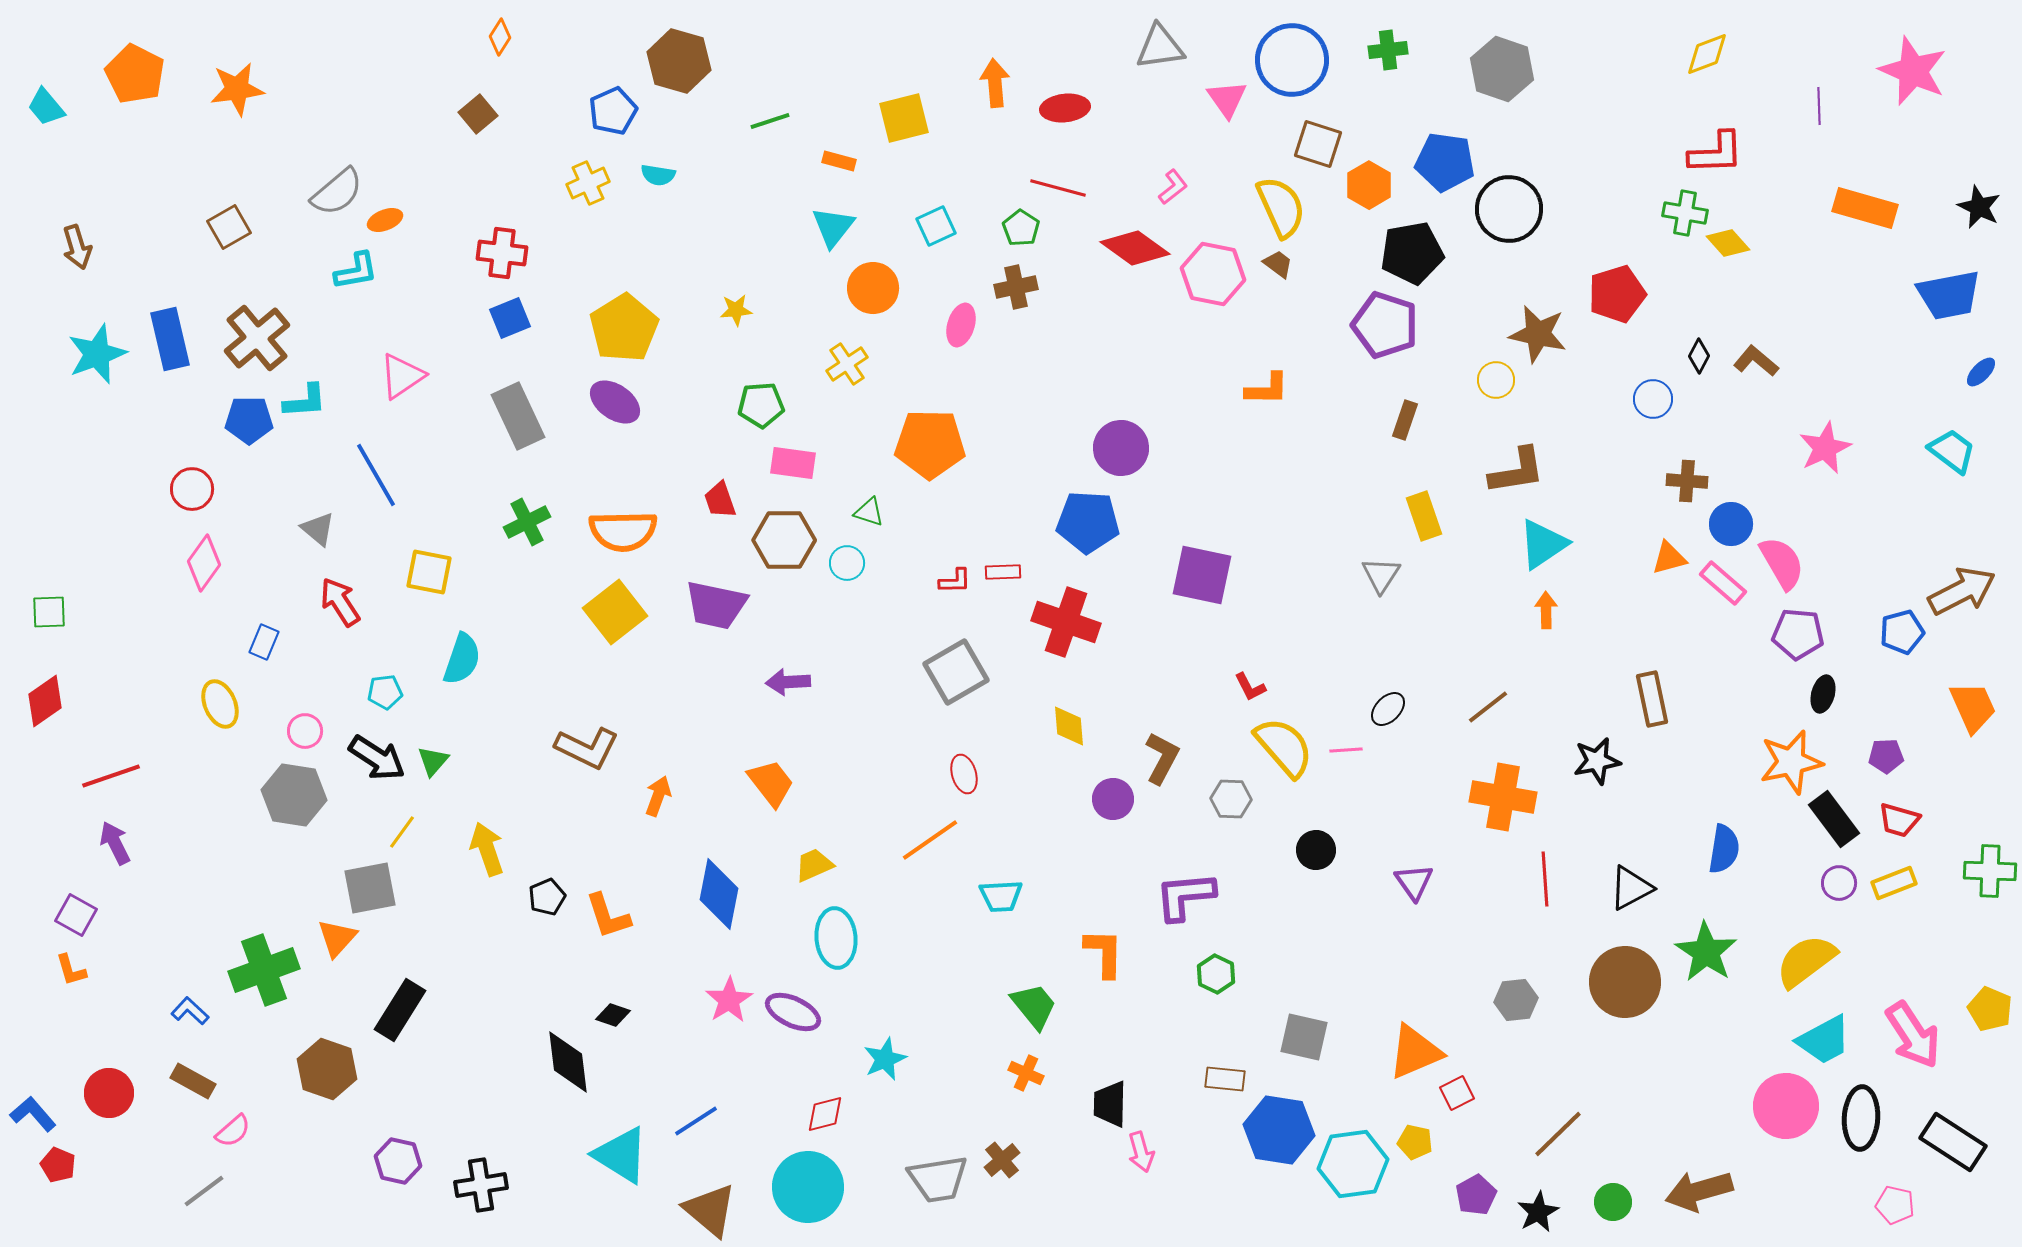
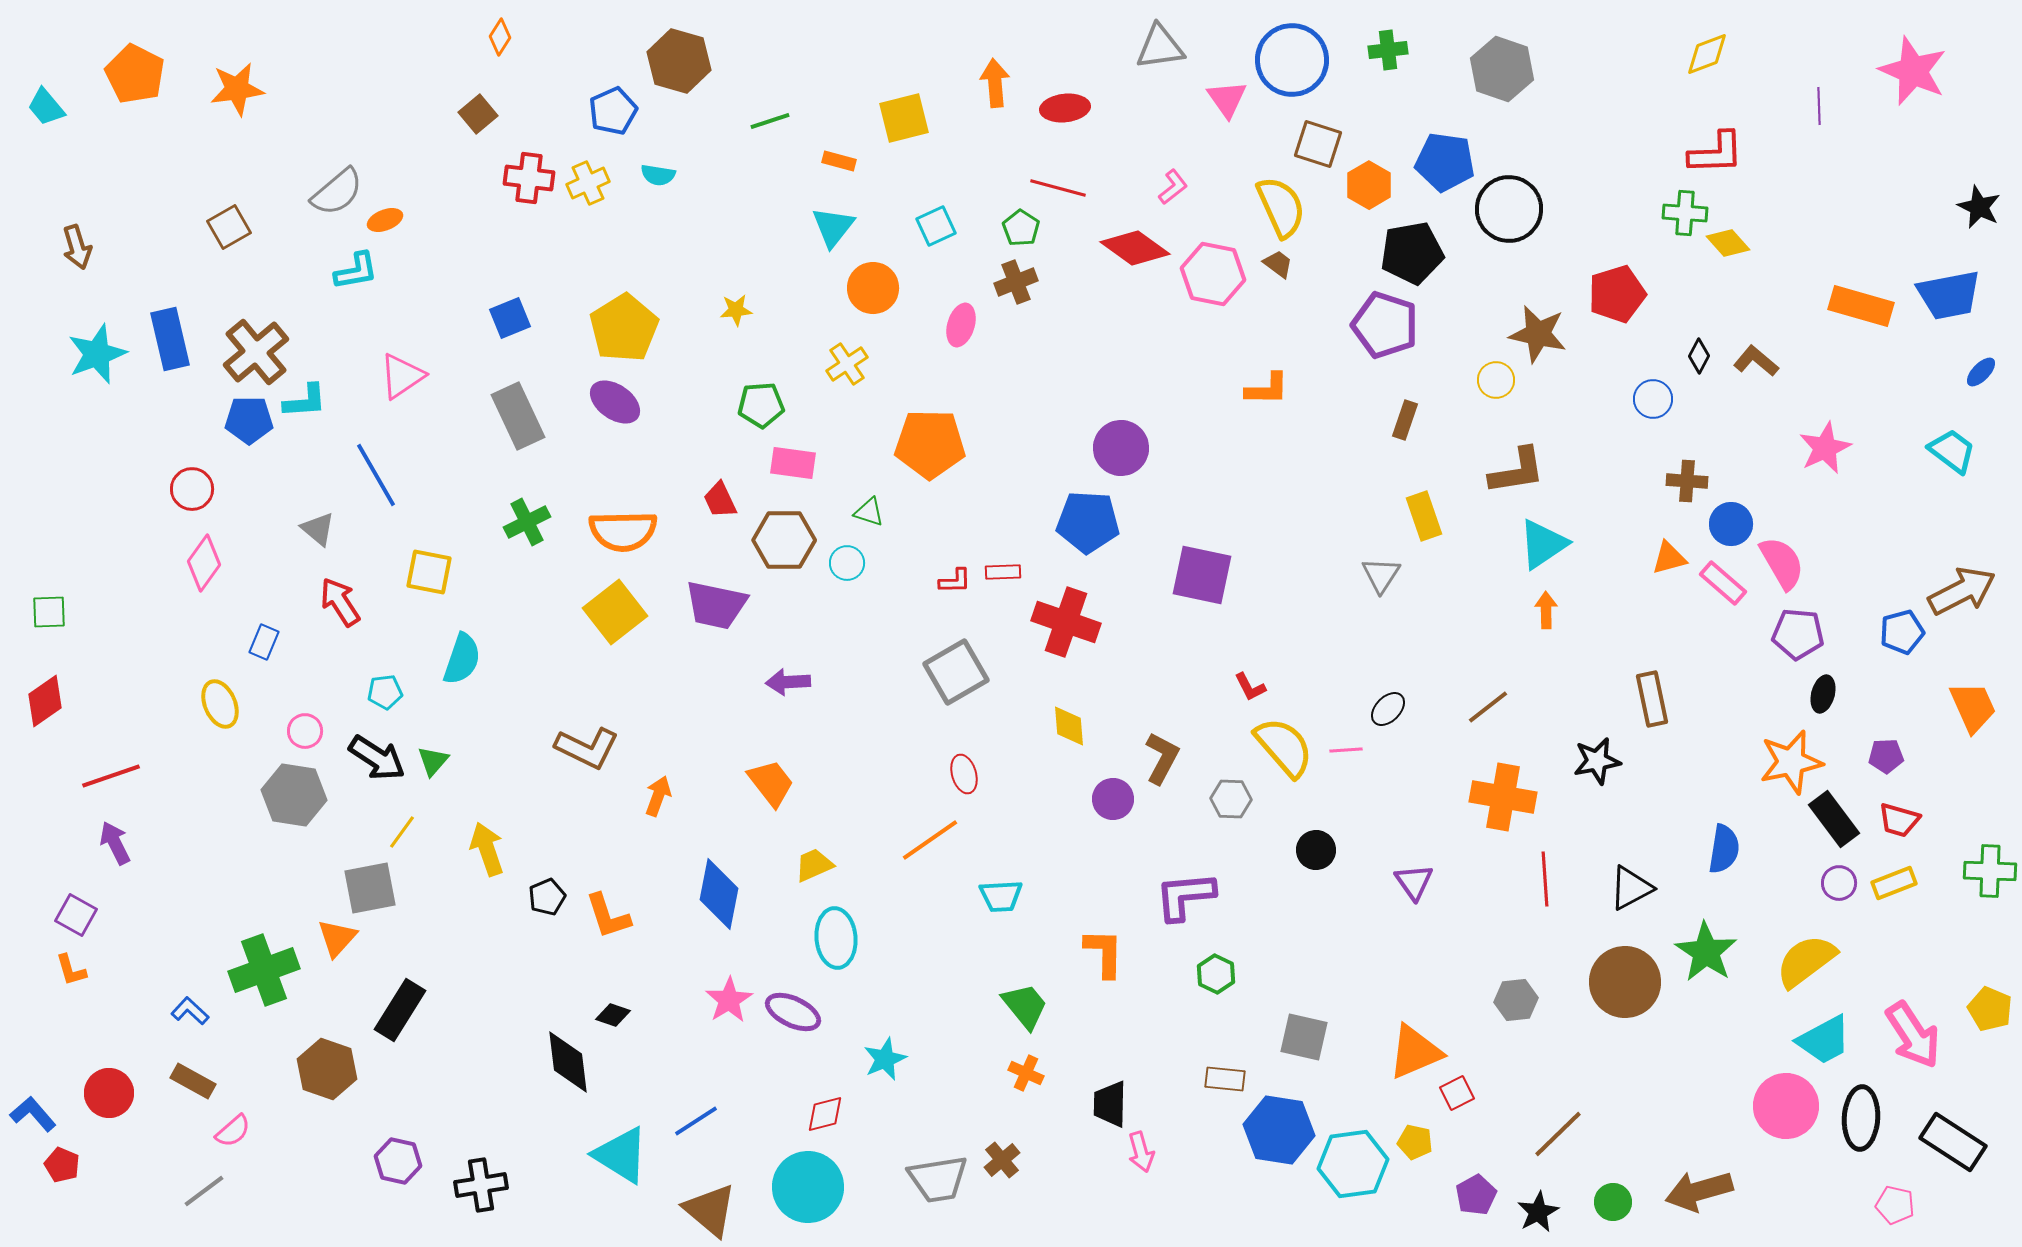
orange rectangle at (1865, 208): moved 4 px left, 98 px down
green cross at (1685, 213): rotated 6 degrees counterclockwise
red cross at (502, 253): moved 27 px right, 75 px up
brown cross at (1016, 287): moved 5 px up; rotated 9 degrees counterclockwise
brown cross at (257, 338): moved 1 px left, 14 px down
red trapezoid at (720, 500): rotated 6 degrees counterclockwise
green trapezoid at (1034, 1006): moved 9 px left
red pentagon at (58, 1165): moved 4 px right
